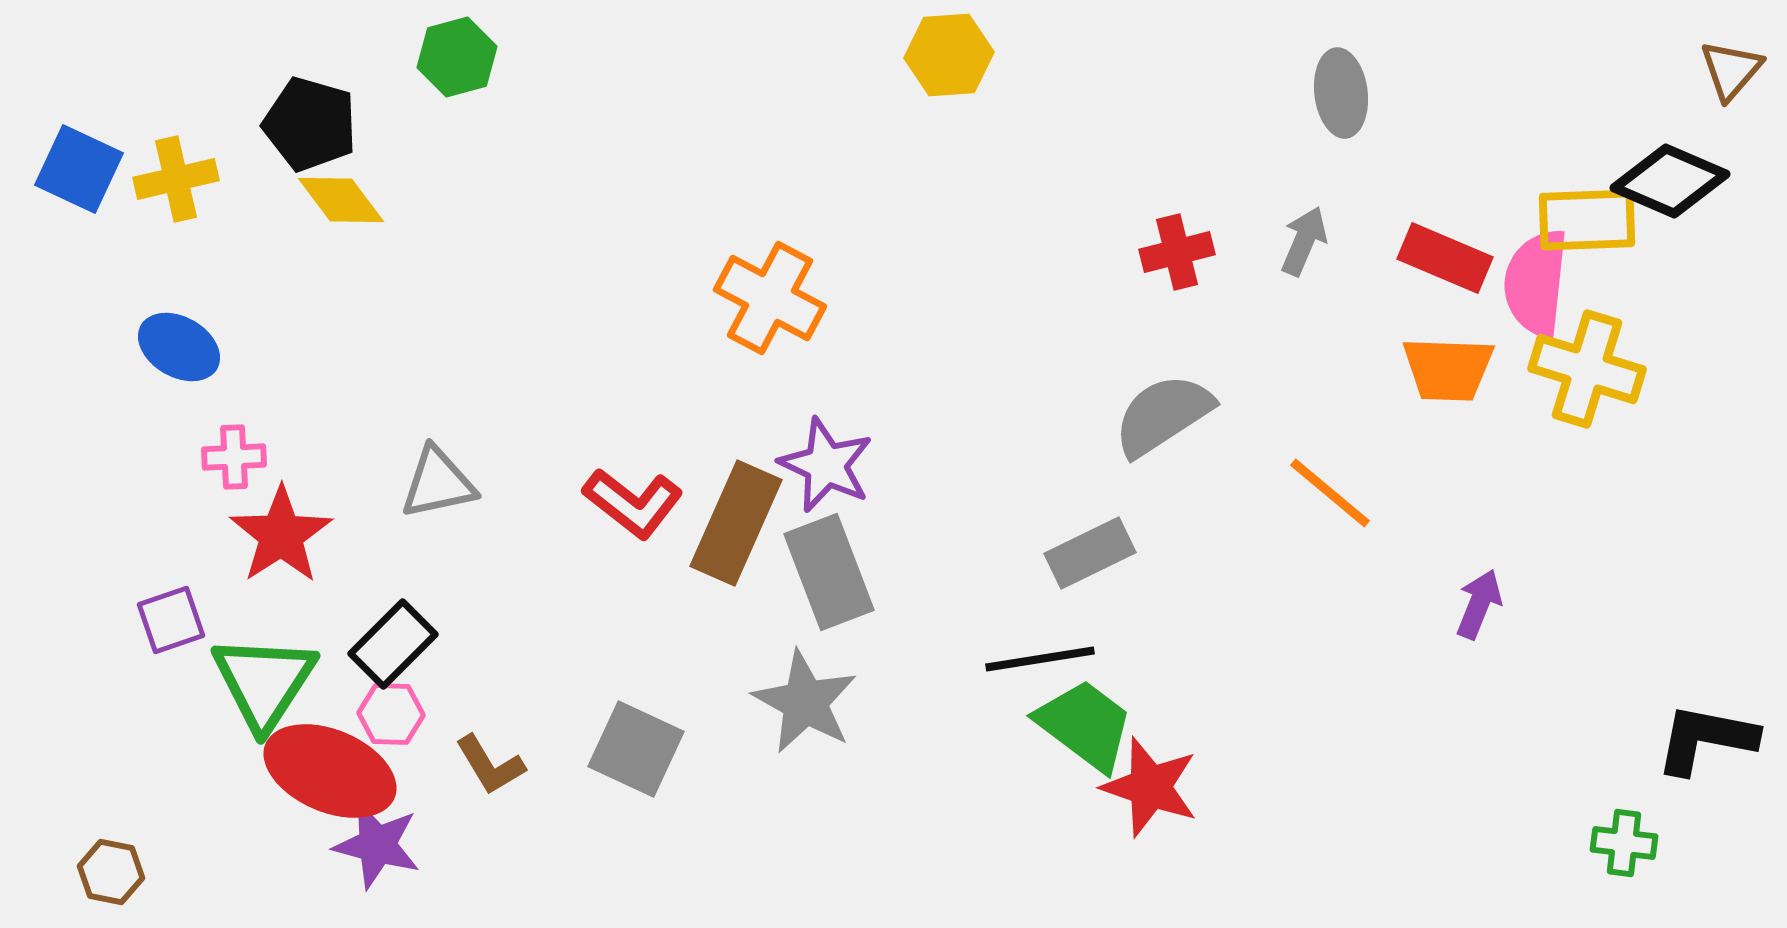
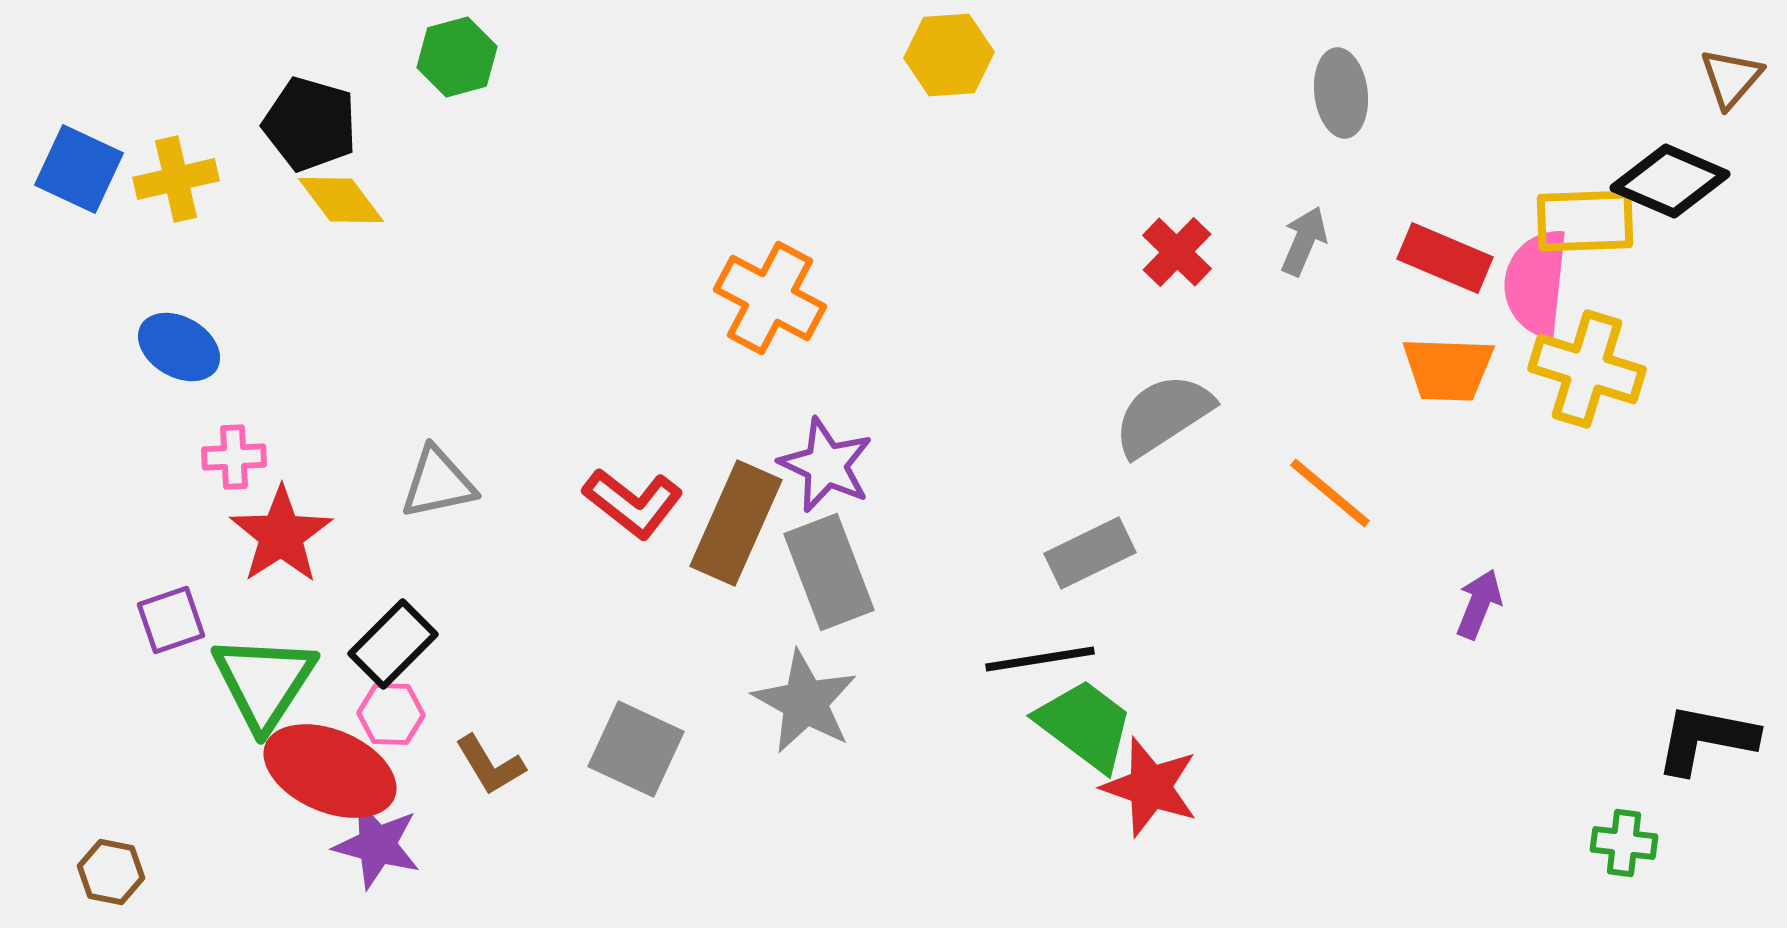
brown triangle at (1731, 70): moved 8 px down
yellow rectangle at (1587, 220): moved 2 px left, 1 px down
red cross at (1177, 252): rotated 32 degrees counterclockwise
